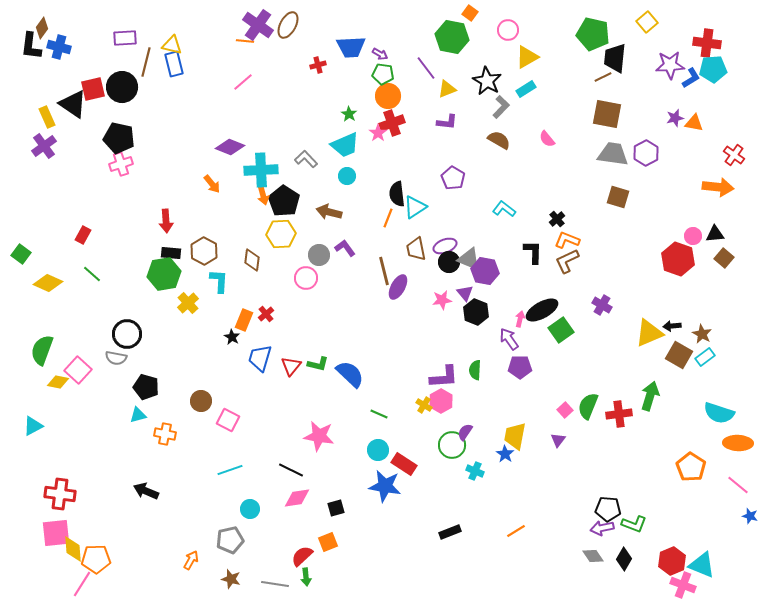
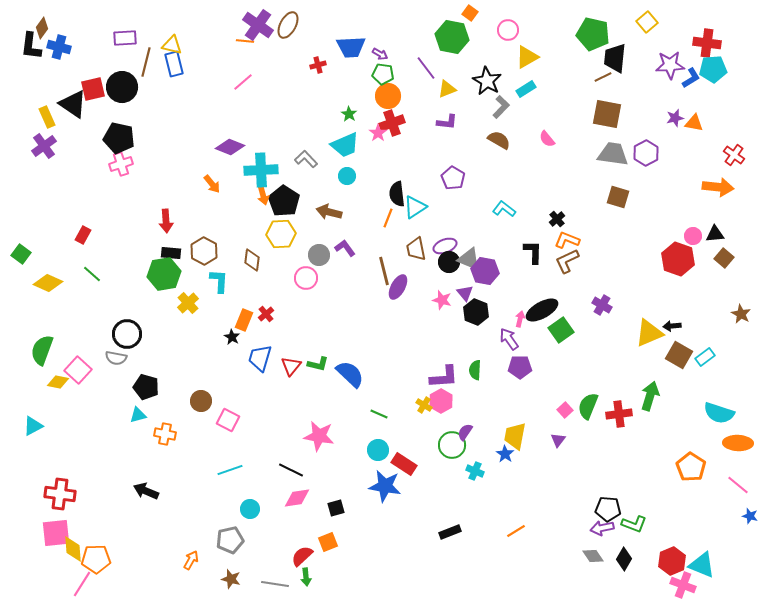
pink star at (442, 300): rotated 24 degrees clockwise
brown star at (702, 334): moved 39 px right, 20 px up
